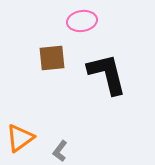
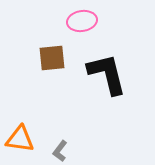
orange triangle: moved 1 px down; rotated 44 degrees clockwise
